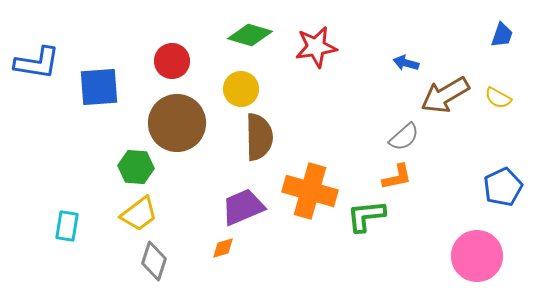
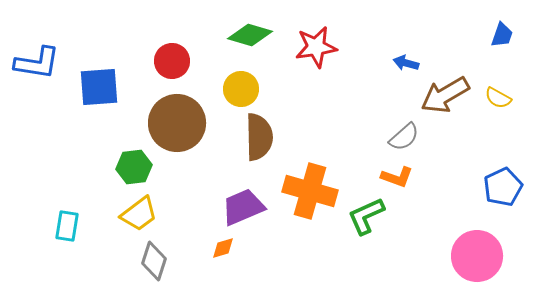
green hexagon: moved 2 px left; rotated 12 degrees counterclockwise
orange L-shape: rotated 32 degrees clockwise
green L-shape: rotated 18 degrees counterclockwise
